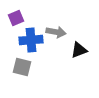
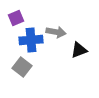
gray square: rotated 24 degrees clockwise
